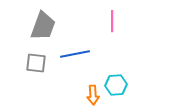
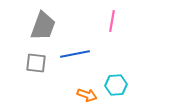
pink line: rotated 10 degrees clockwise
orange arrow: moved 6 px left; rotated 66 degrees counterclockwise
